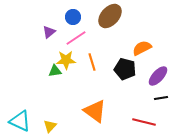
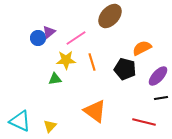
blue circle: moved 35 px left, 21 px down
green triangle: moved 8 px down
